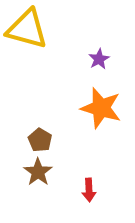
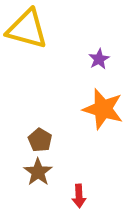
orange star: moved 2 px right, 1 px down
red arrow: moved 10 px left, 6 px down
